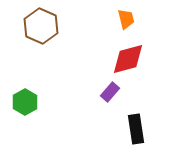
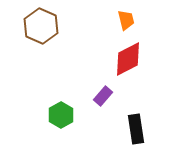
orange trapezoid: moved 1 px down
red diamond: rotated 12 degrees counterclockwise
purple rectangle: moved 7 px left, 4 px down
green hexagon: moved 36 px right, 13 px down
